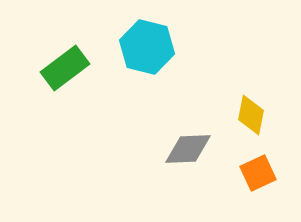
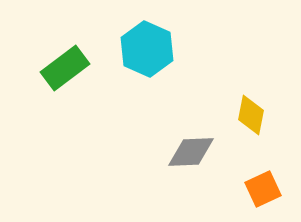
cyan hexagon: moved 2 px down; rotated 10 degrees clockwise
gray diamond: moved 3 px right, 3 px down
orange square: moved 5 px right, 16 px down
